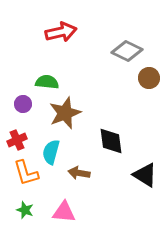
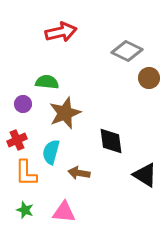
orange L-shape: rotated 16 degrees clockwise
